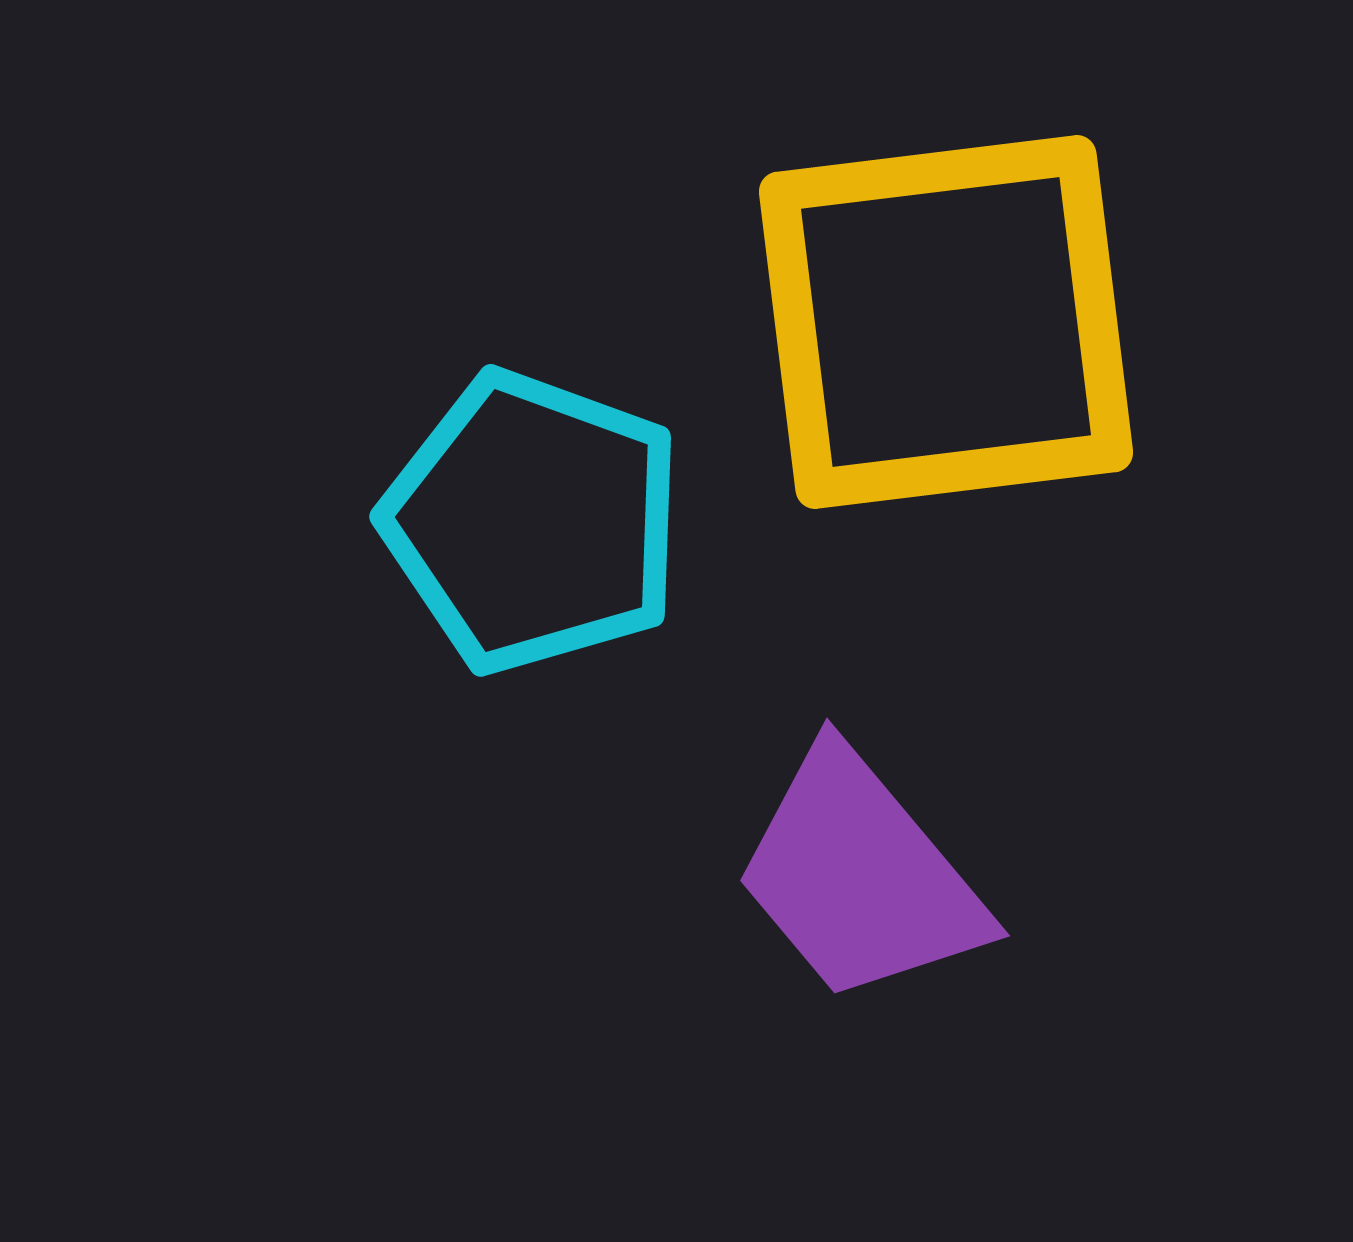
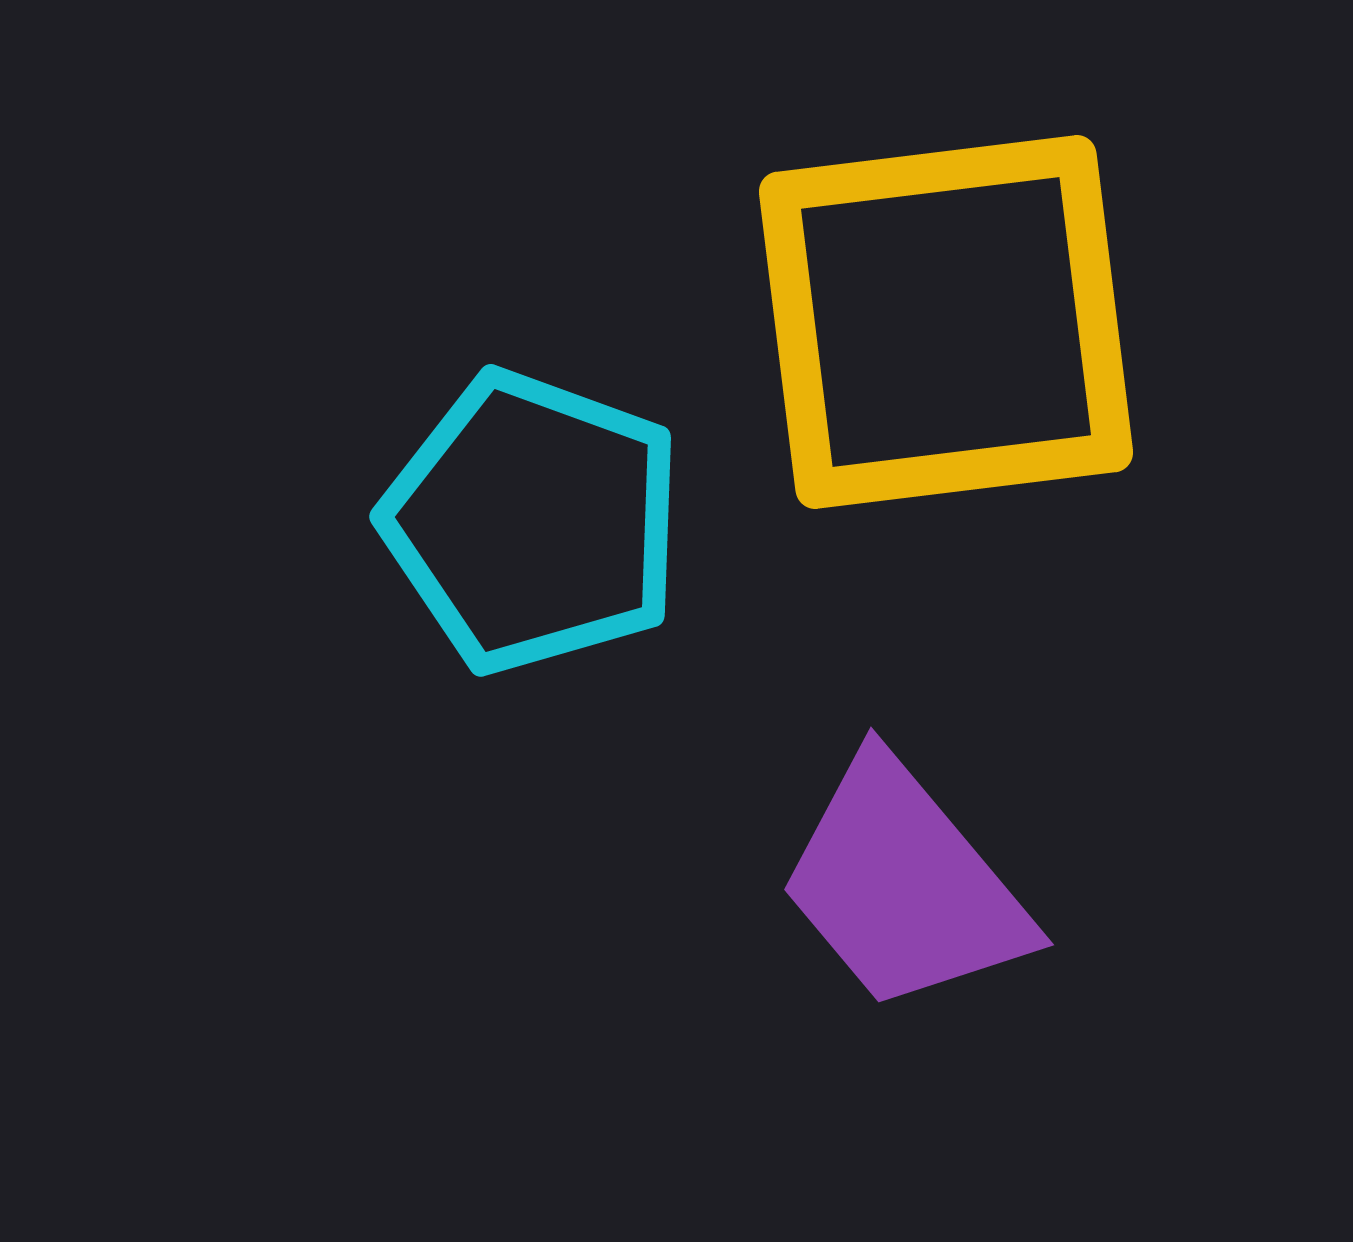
purple trapezoid: moved 44 px right, 9 px down
